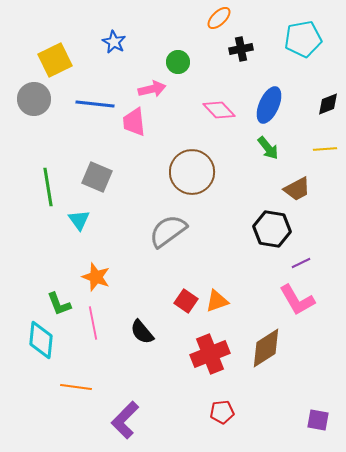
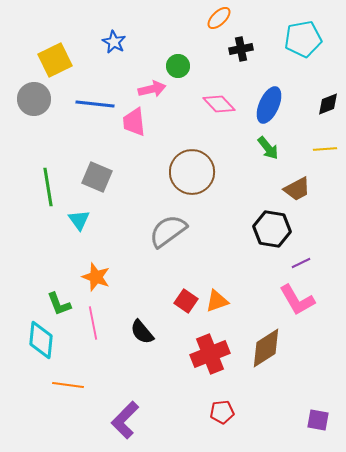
green circle: moved 4 px down
pink diamond: moved 6 px up
orange line: moved 8 px left, 2 px up
